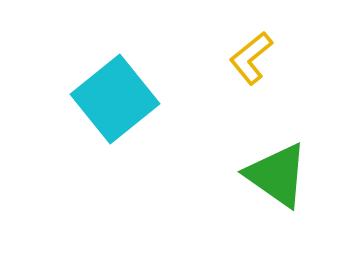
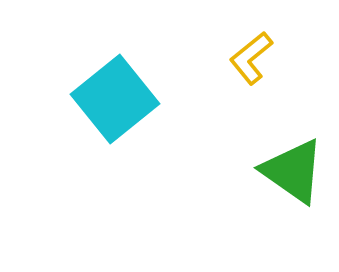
green triangle: moved 16 px right, 4 px up
